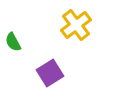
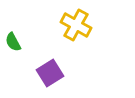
yellow cross: rotated 24 degrees counterclockwise
